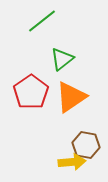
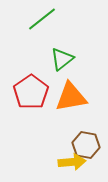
green line: moved 2 px up
orange triangle: rotated 24 degrees clockwise
